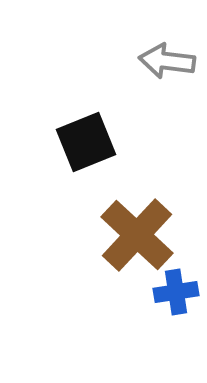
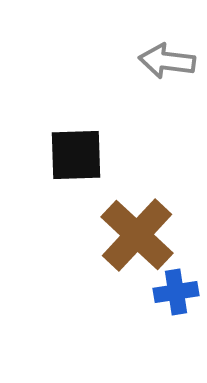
black square: moved 10 px left, 13 px down; rotated 20 degrees clockwise
